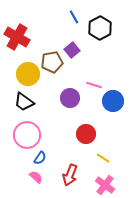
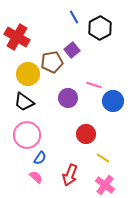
purple circle: moved 2 px left
